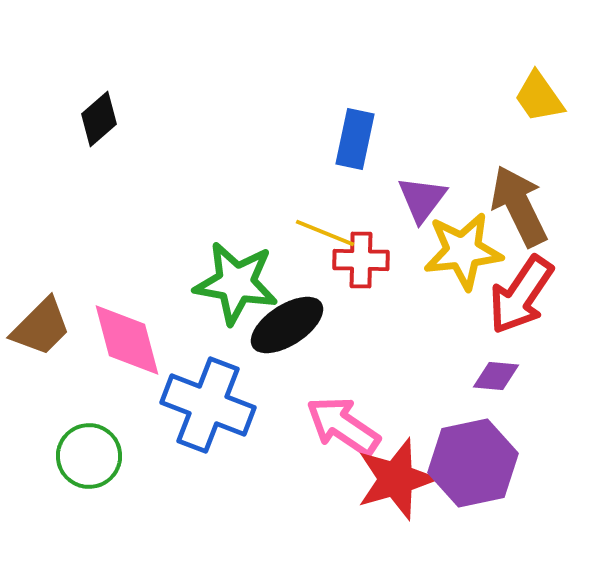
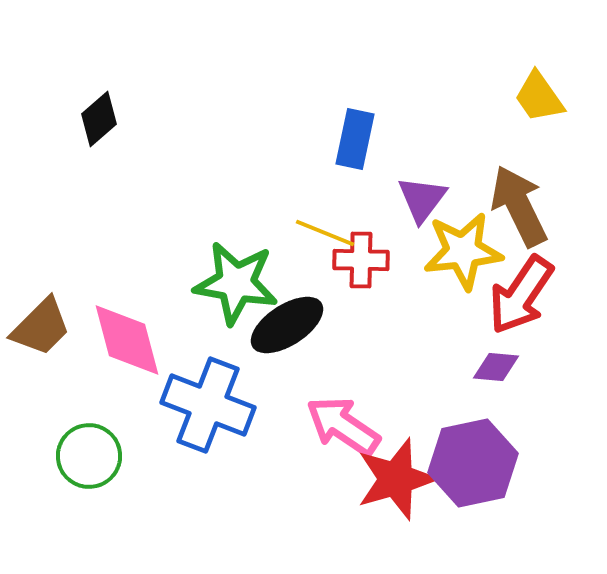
purple diamond: moved 9 px up
